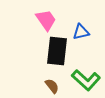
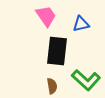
pink trapezoid: moved 4 px up
blue triangle: moved 8 px up
brown semicircle: rotated 28 degrees clockwise
